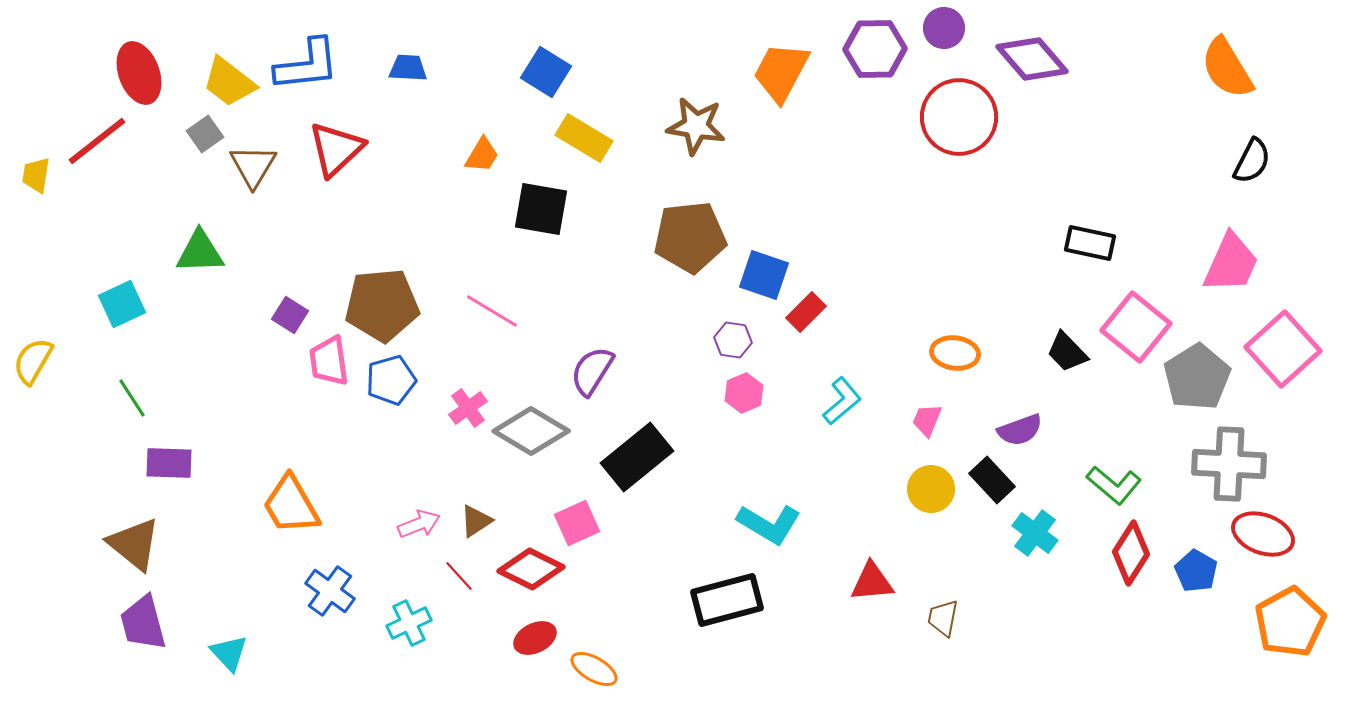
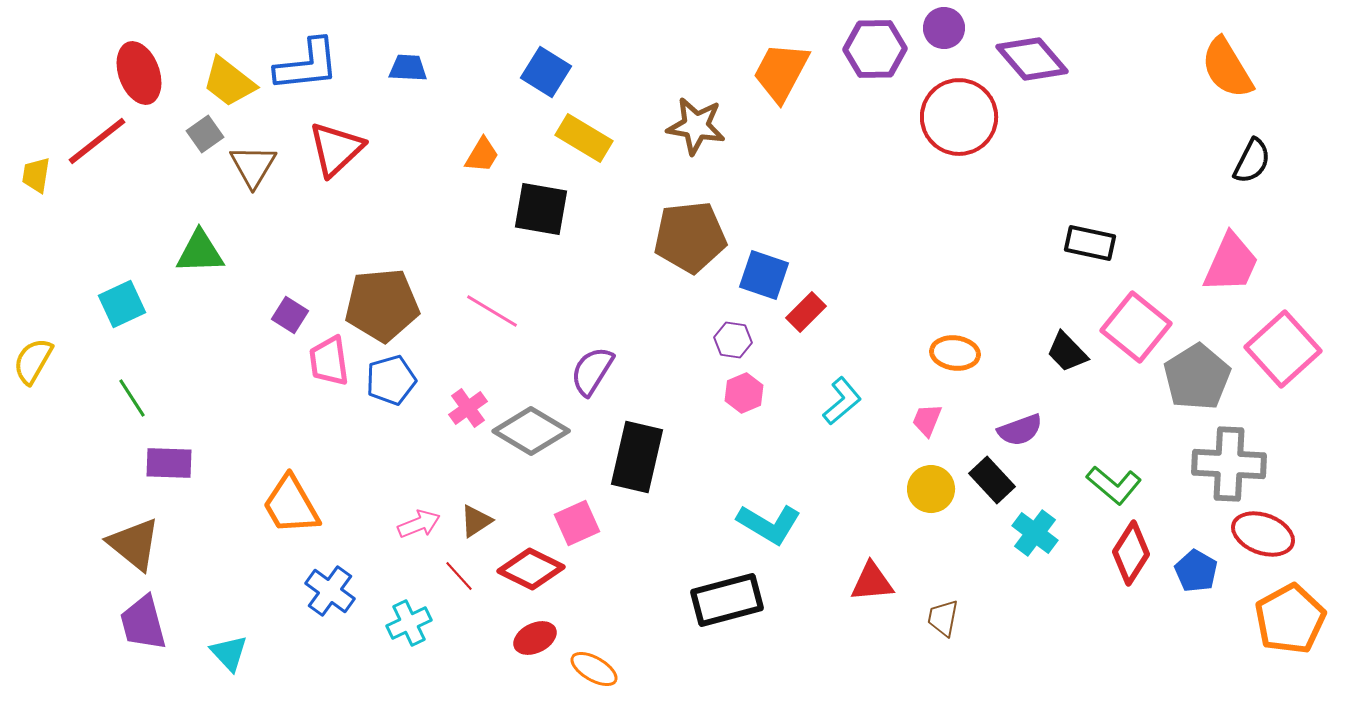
black rectangle at (637, 457): rotated 38 degrees counterclockwise
orange pentagon at (1290, 622): moved 3 px up
